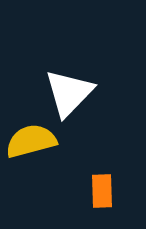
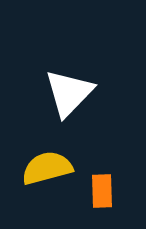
yellow semicircle: moved 16 px right, 27 px down
